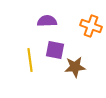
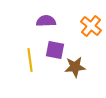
purple semicircle: moved 1 px left
orange cross: rotated 20 degrees clockwise
